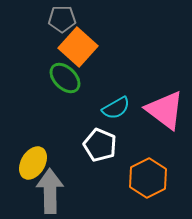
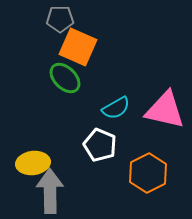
gray pentagon: moved 2 px left
orange square: rotated 18 degrees counterclockwise
pink triangle: rotated 24 degrees counterclockwise
yellow ellipse: rotated 52 degrees clockwise
orange hexagon: moved 5 px up
